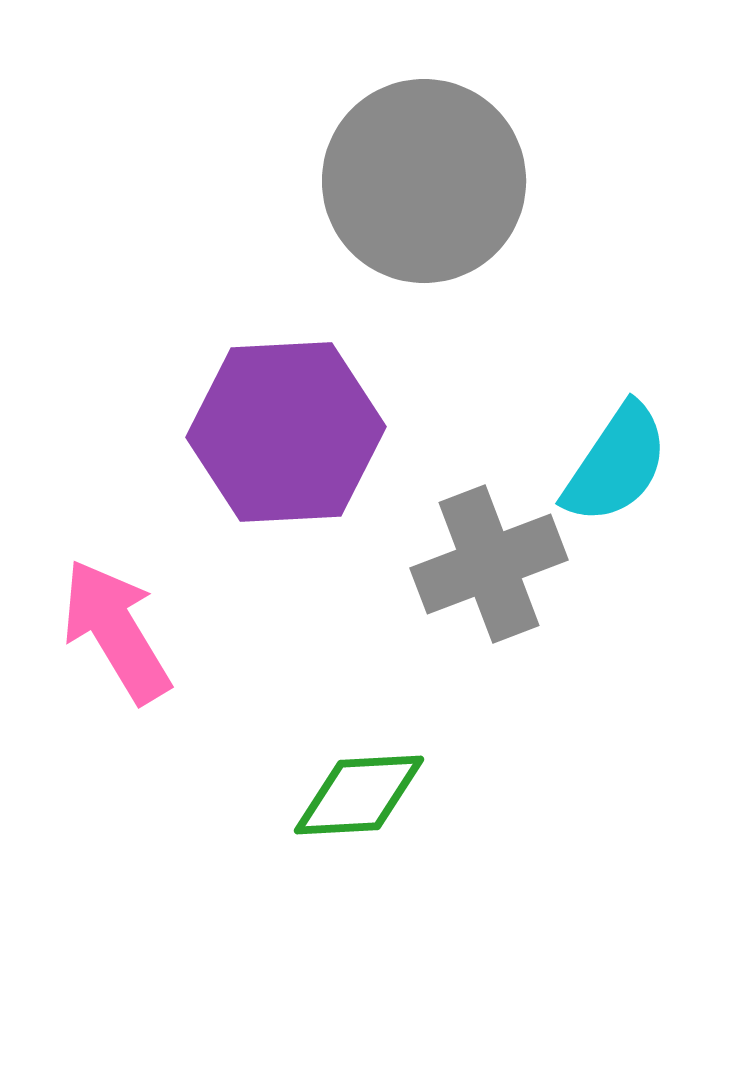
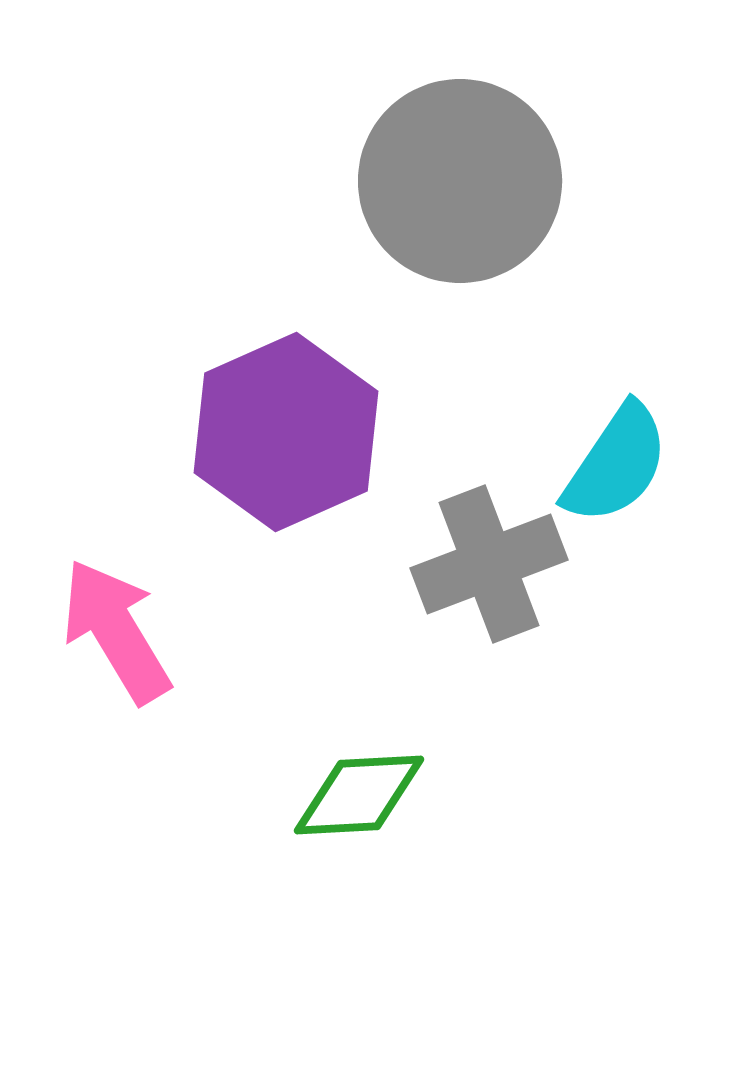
gray circle: moved 36 px right
purple hexagon: rotated 21 degrees counterclockwise
